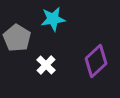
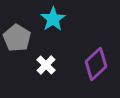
cyan star: rotated 25 degrees counterclockwise
purple diamond: moved 3 px down
